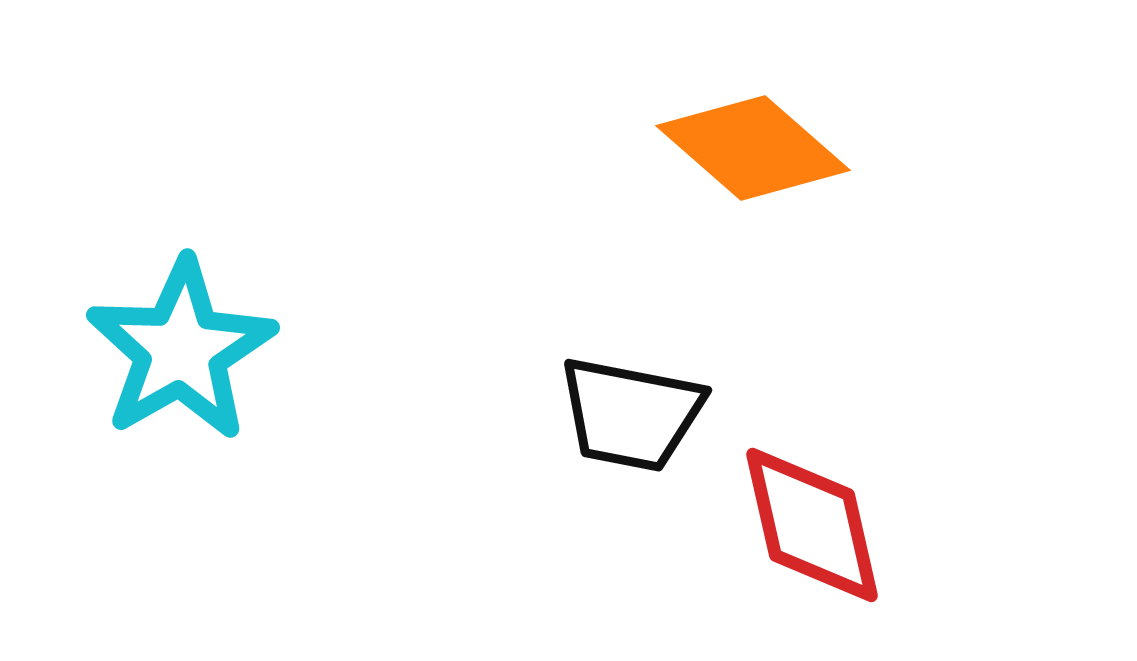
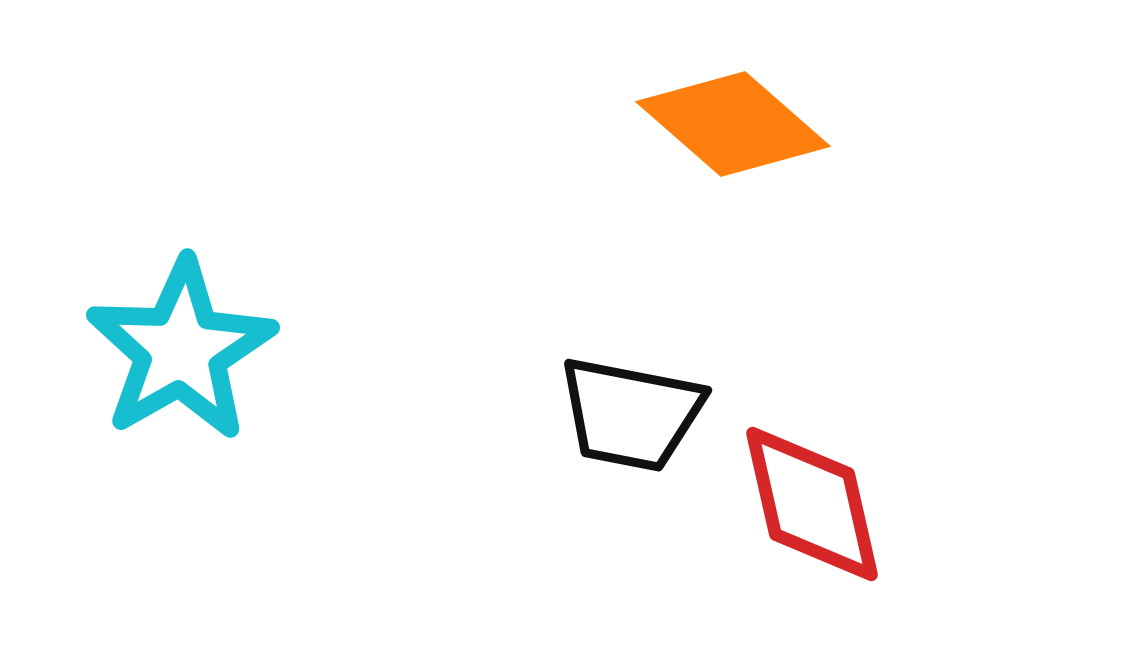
orange diamond: moved 20 px left, 24 px up
red diamond: moved 21 px up
